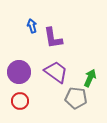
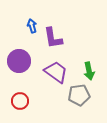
purple circle: moved 11 px up
green arrow: moved 1 px left, 7 px up; rotated 144 degrees clockwise
gray pentagon: moved 3 px right, 3 px up; rotated 15 degrees counterclockwise
